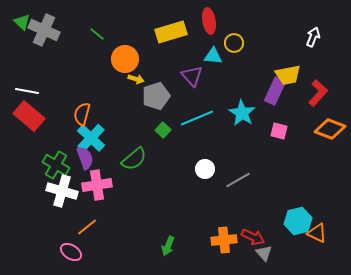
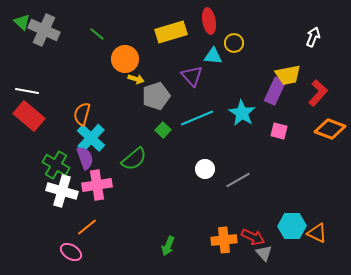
cyan hexagon: moved 6 px left, 5 px down; rotated 12 degrees clockwise
